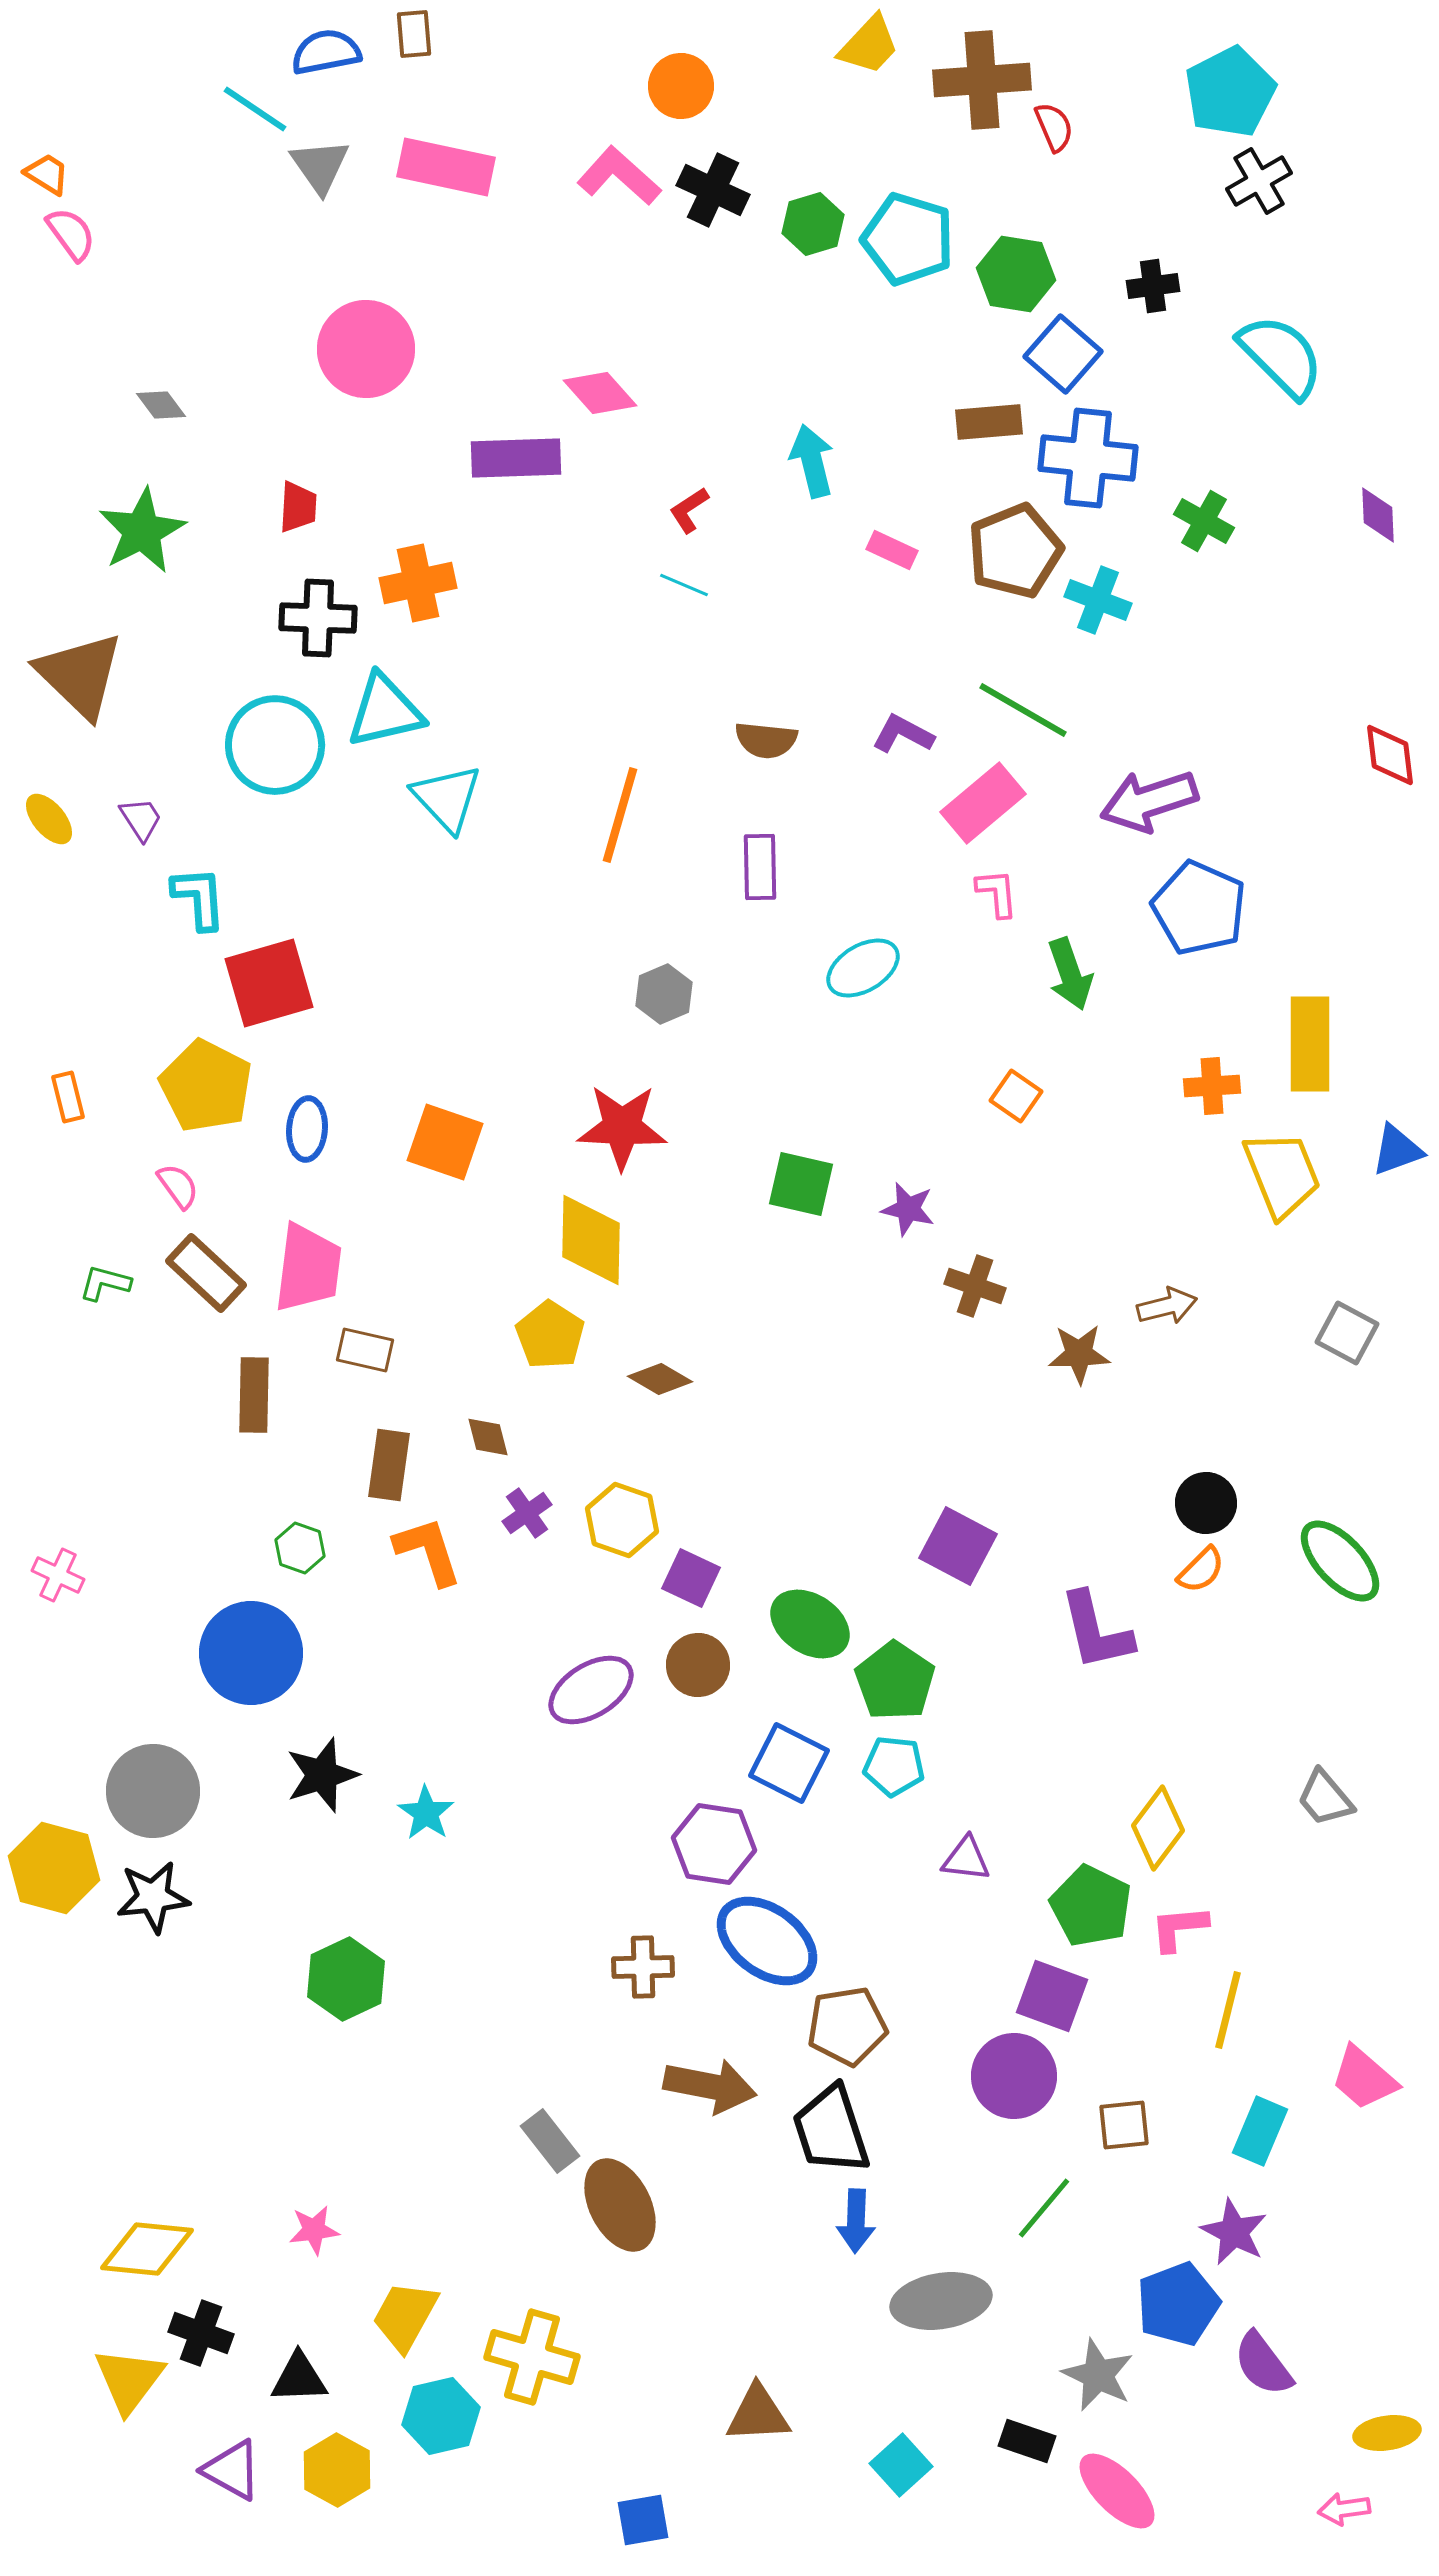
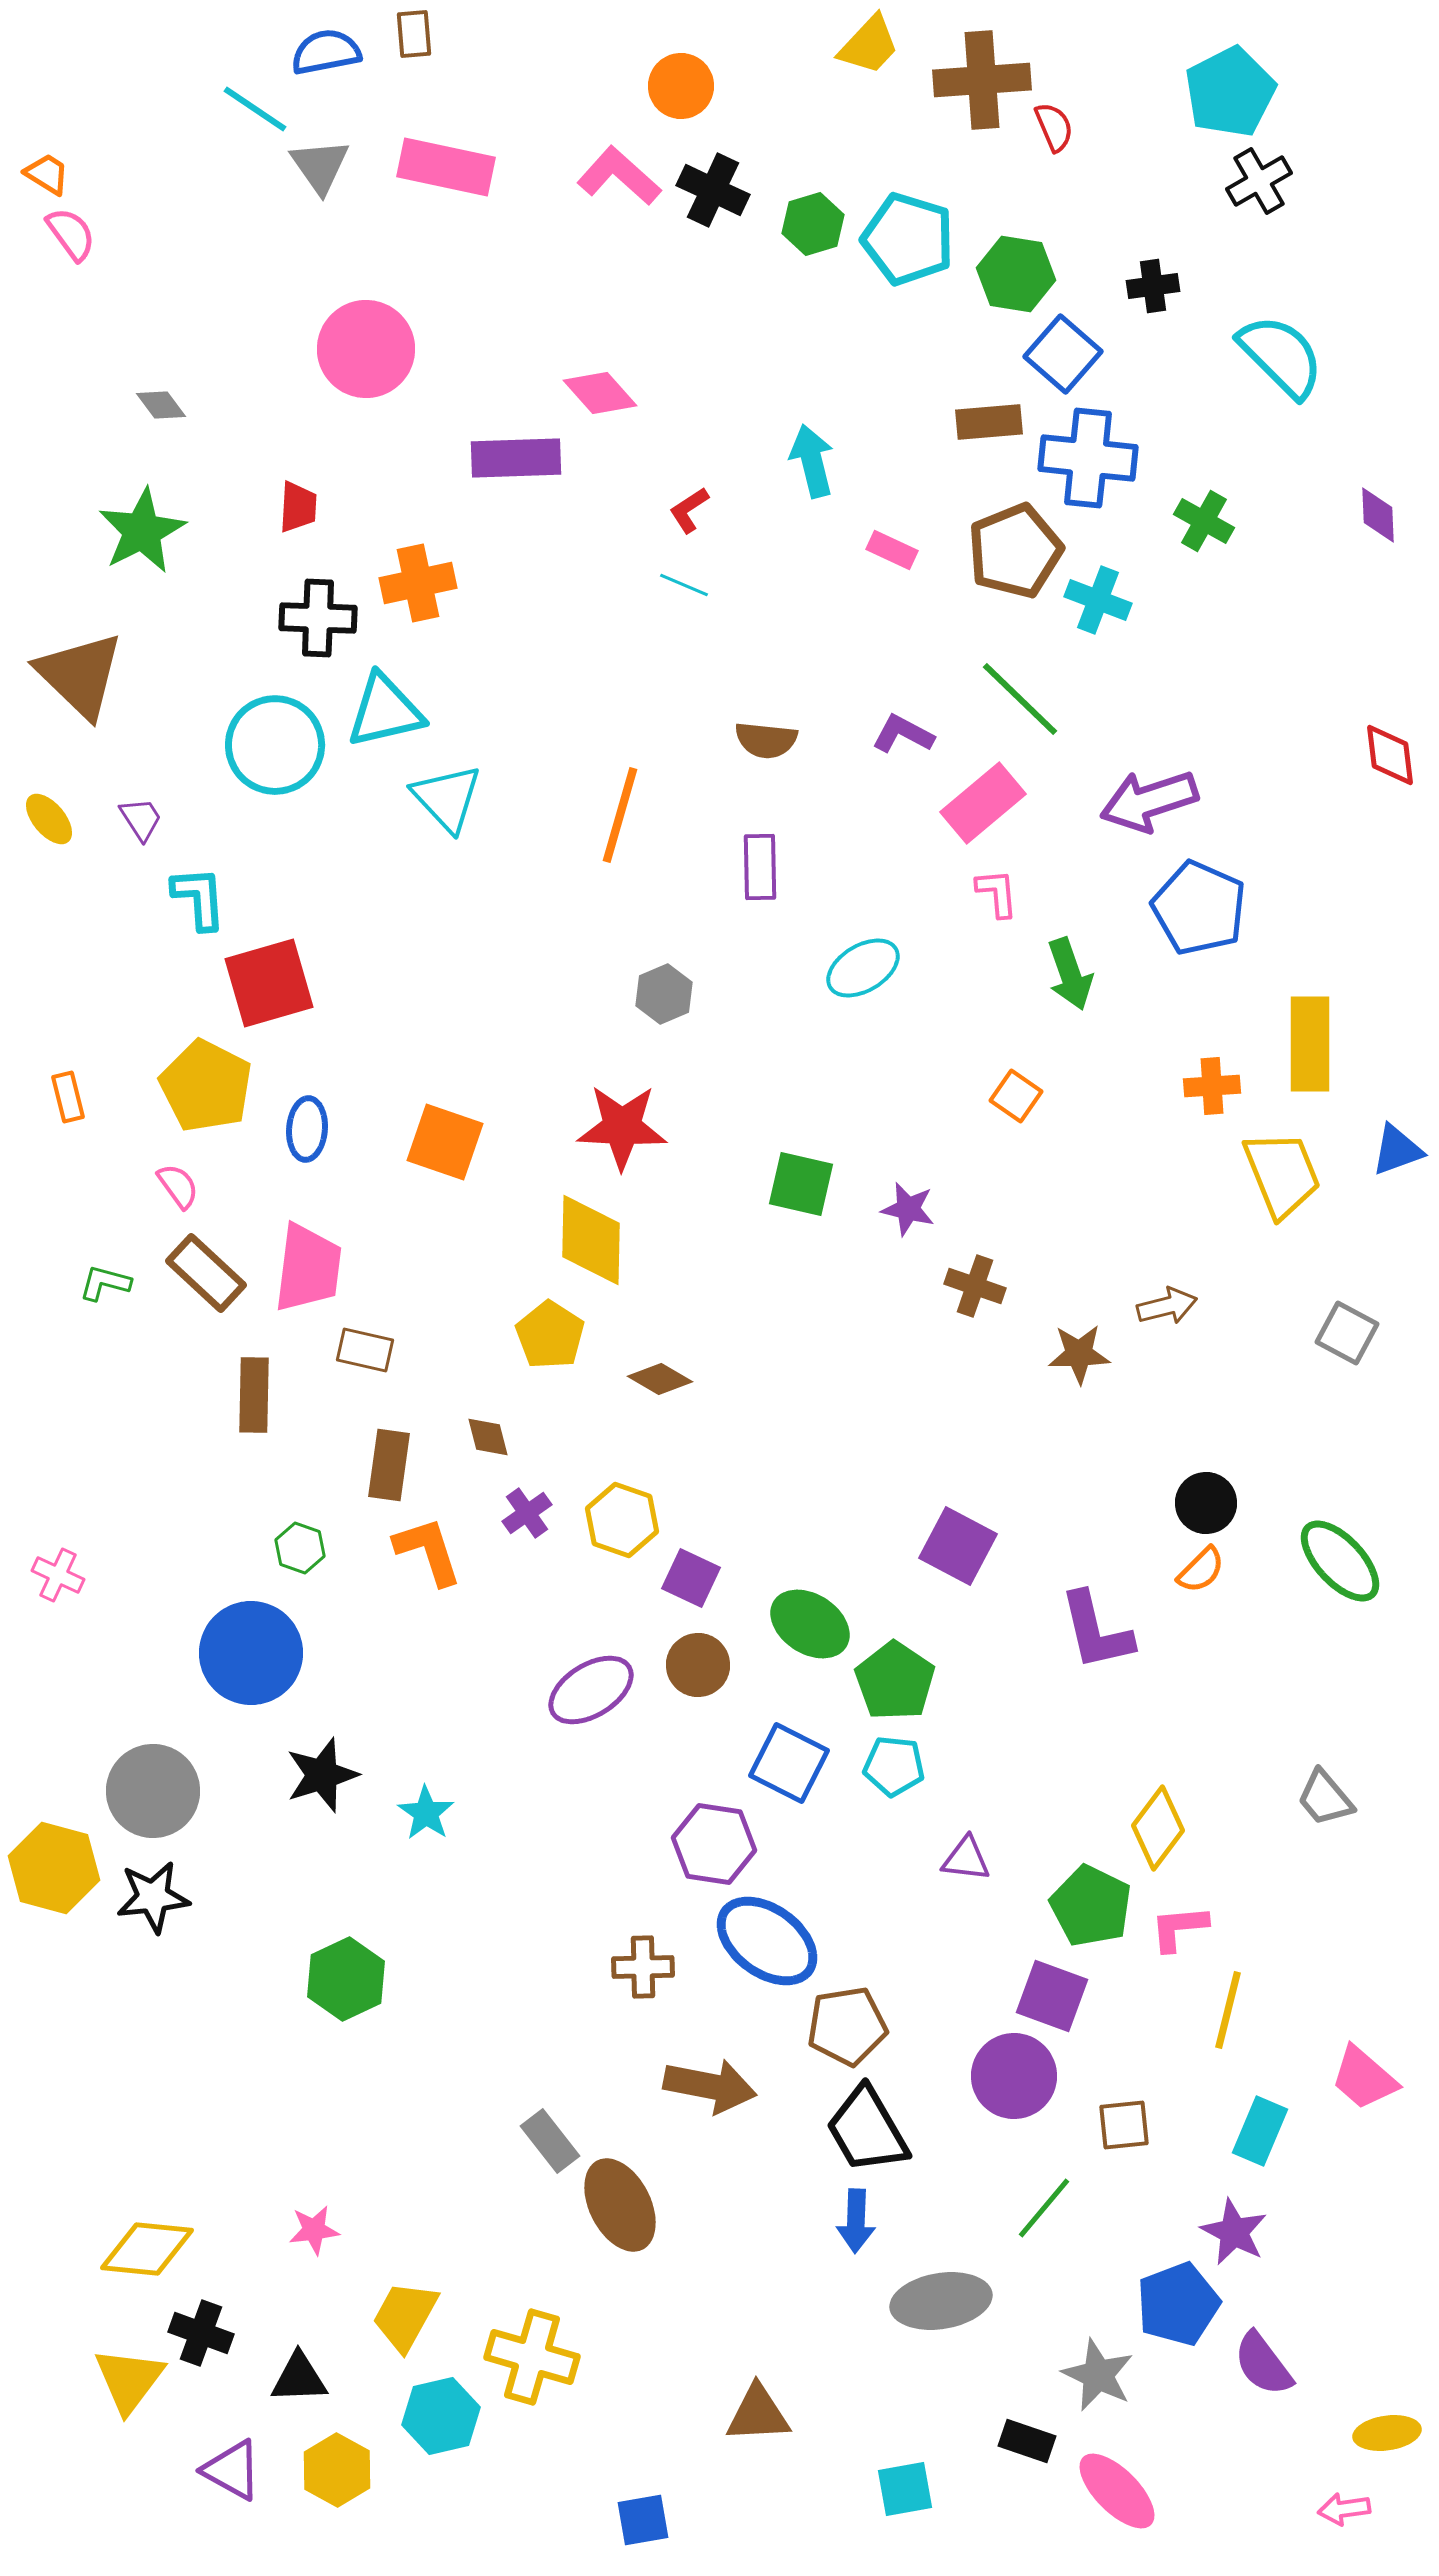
green line at (1023, 710): moved 3 px left, 11 px up; rotated 14 degrees clockwise
black trapezoid at (831, 2130): moved 36 px right; rotated 12 degrees counterclockwise
cyan square at (901, 2465): moved 4 px right, 24 px down; rotated 32 degrees clockwise
